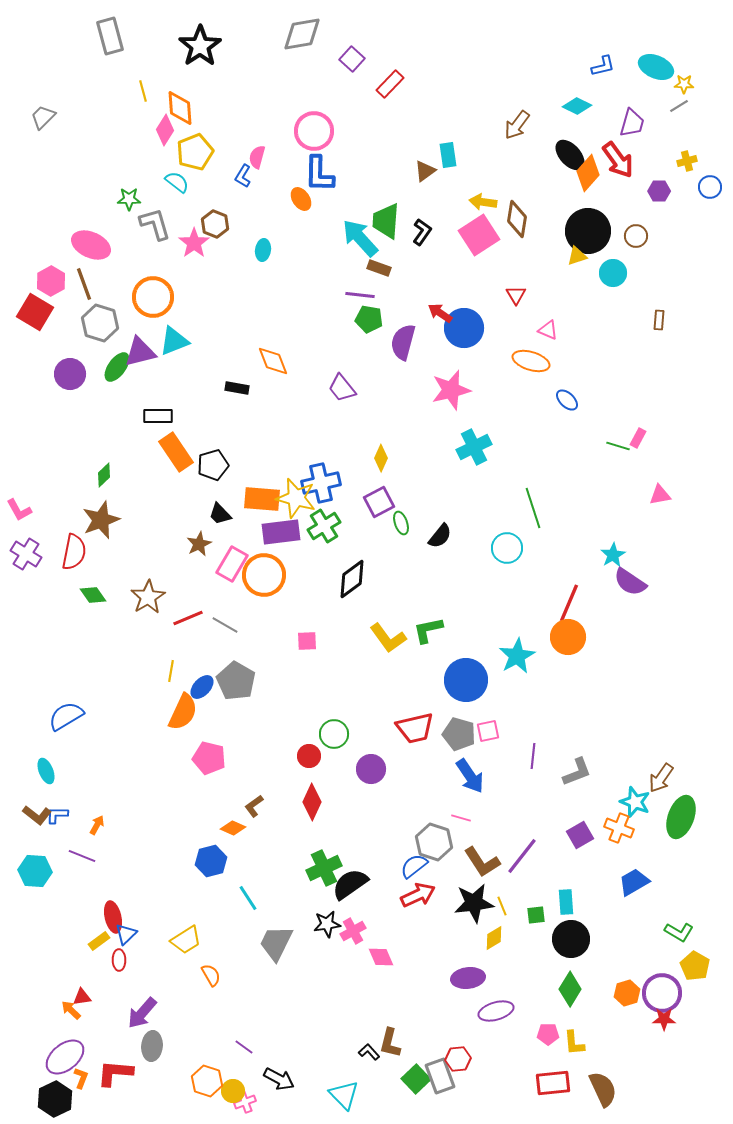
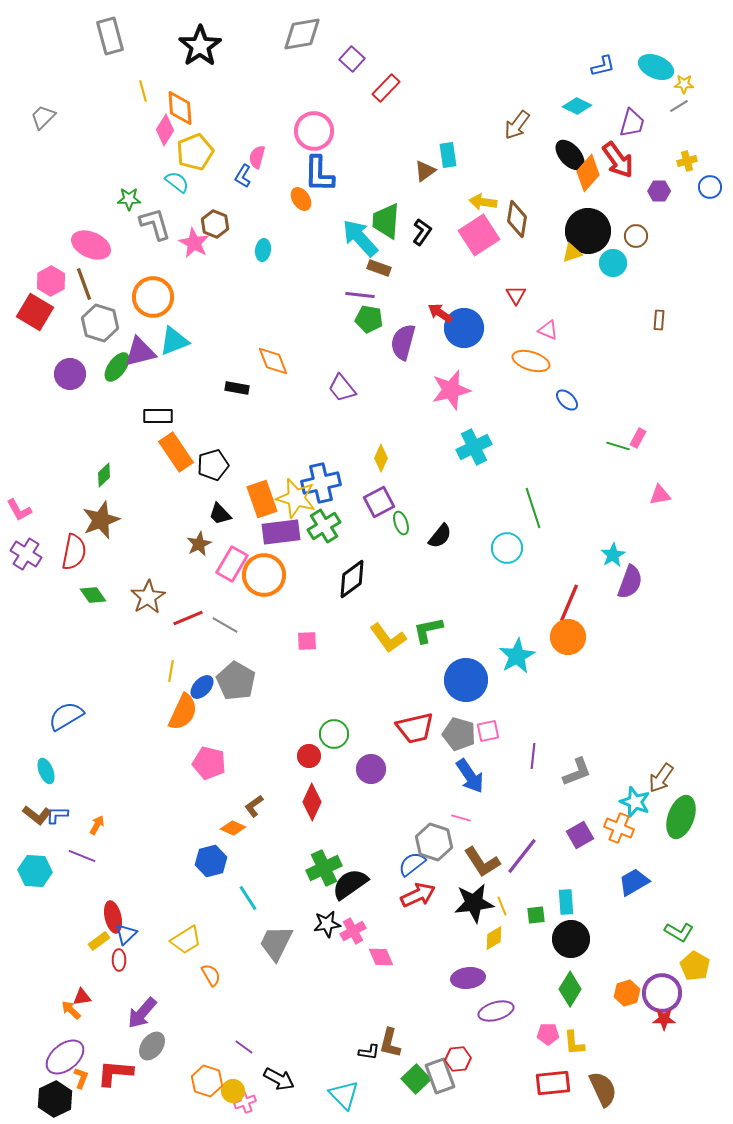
red rectangle at (390, 84): moved 4 px left, 4 px down
pink star at (194, 243): rotated 8 degrees counterclockwise
yellow triangle at (577, 256): moved 5 px left, 3 px up
cyan circle at (613, 273): moved 10 px up
orange rectangle at (262, 499): rotated 66 degrees clockwise
purple semicircle at (630, 582): rotated 104 degrees counterclockwise
pink pentagon at (209, 758): moved 5 px down
blue semicircle at (414, 866): moved 2 px left, 2 px up
gray ellipse at (152, 1046): rotated 32 degrees clockwise
black L-shape at (369, 1052): rotated 140 degrees clockwise
